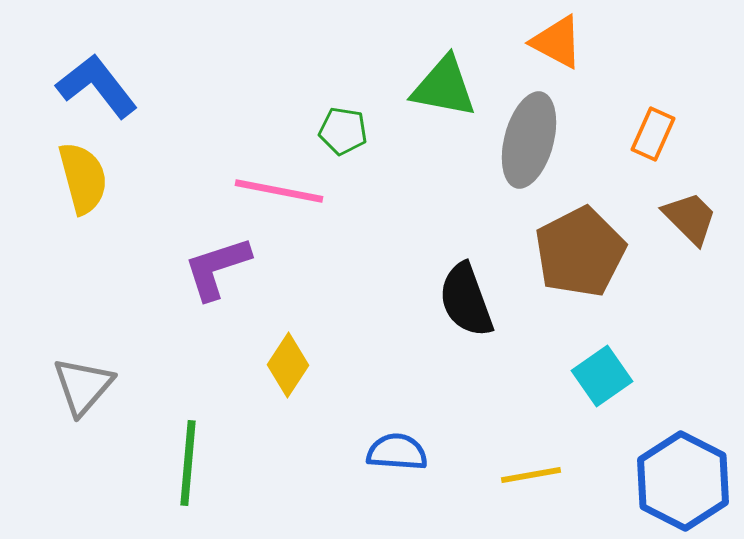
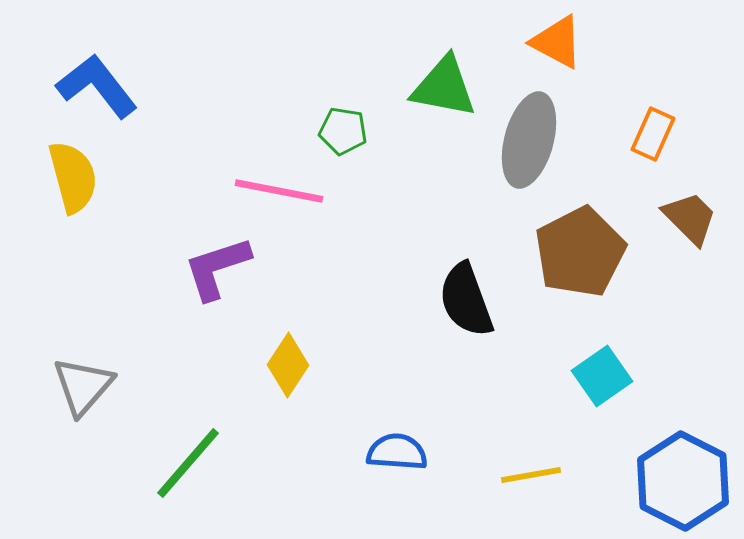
yellow semicircle: moved 10 px left, 1 px up
green line: rotated 36 degrees clockwise
